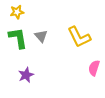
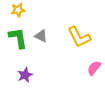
yellow star: moved 1 px right, 2 px up
gray triangle: rotated 24 degrees counterclockwise
pink semicircle: rotated 21 degrees clockwise
purple star: moved 1 px left
